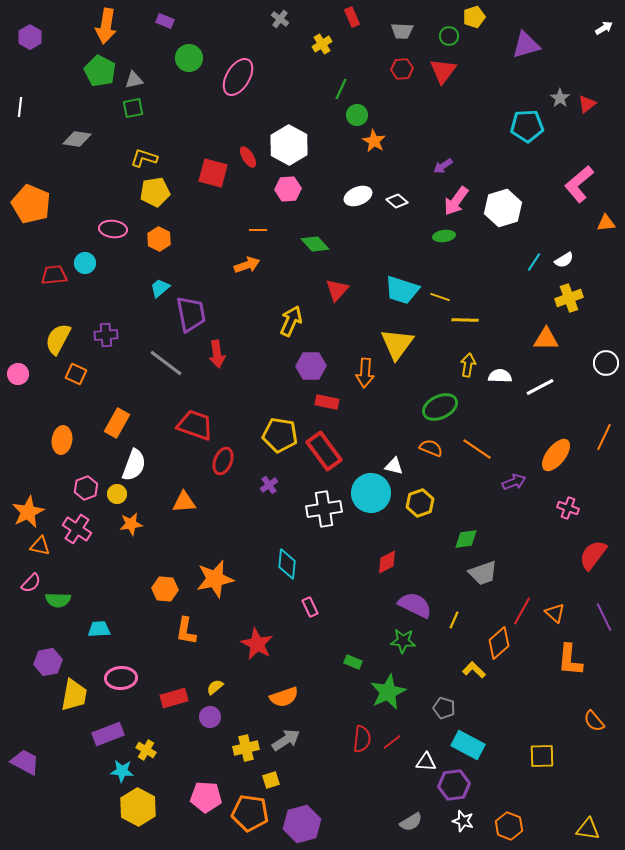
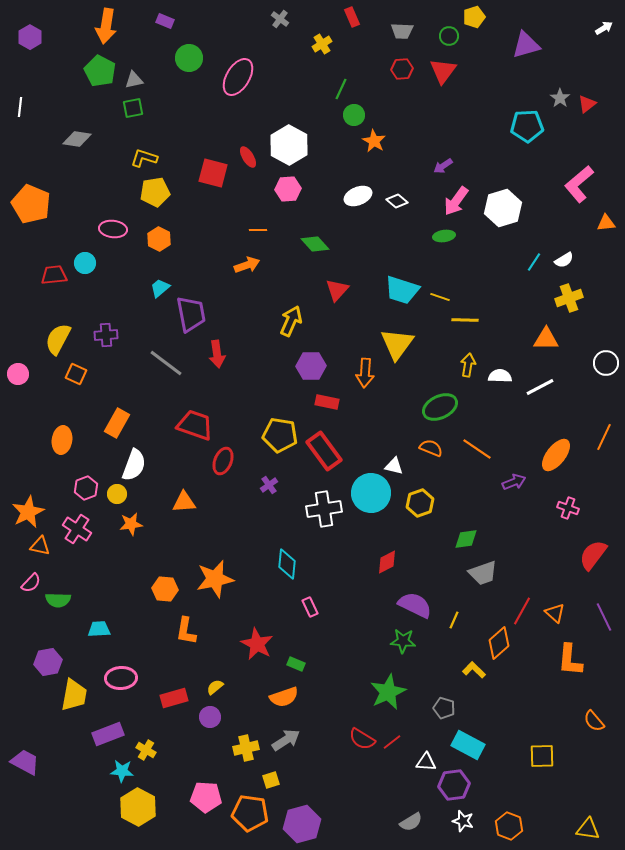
green circle at (357, 115): moved 3 px left
green rectangle at (353, 662): moved 57 px left, 2 px down
red semicircle at (362, 739): rotated 116 degrees clockwise
